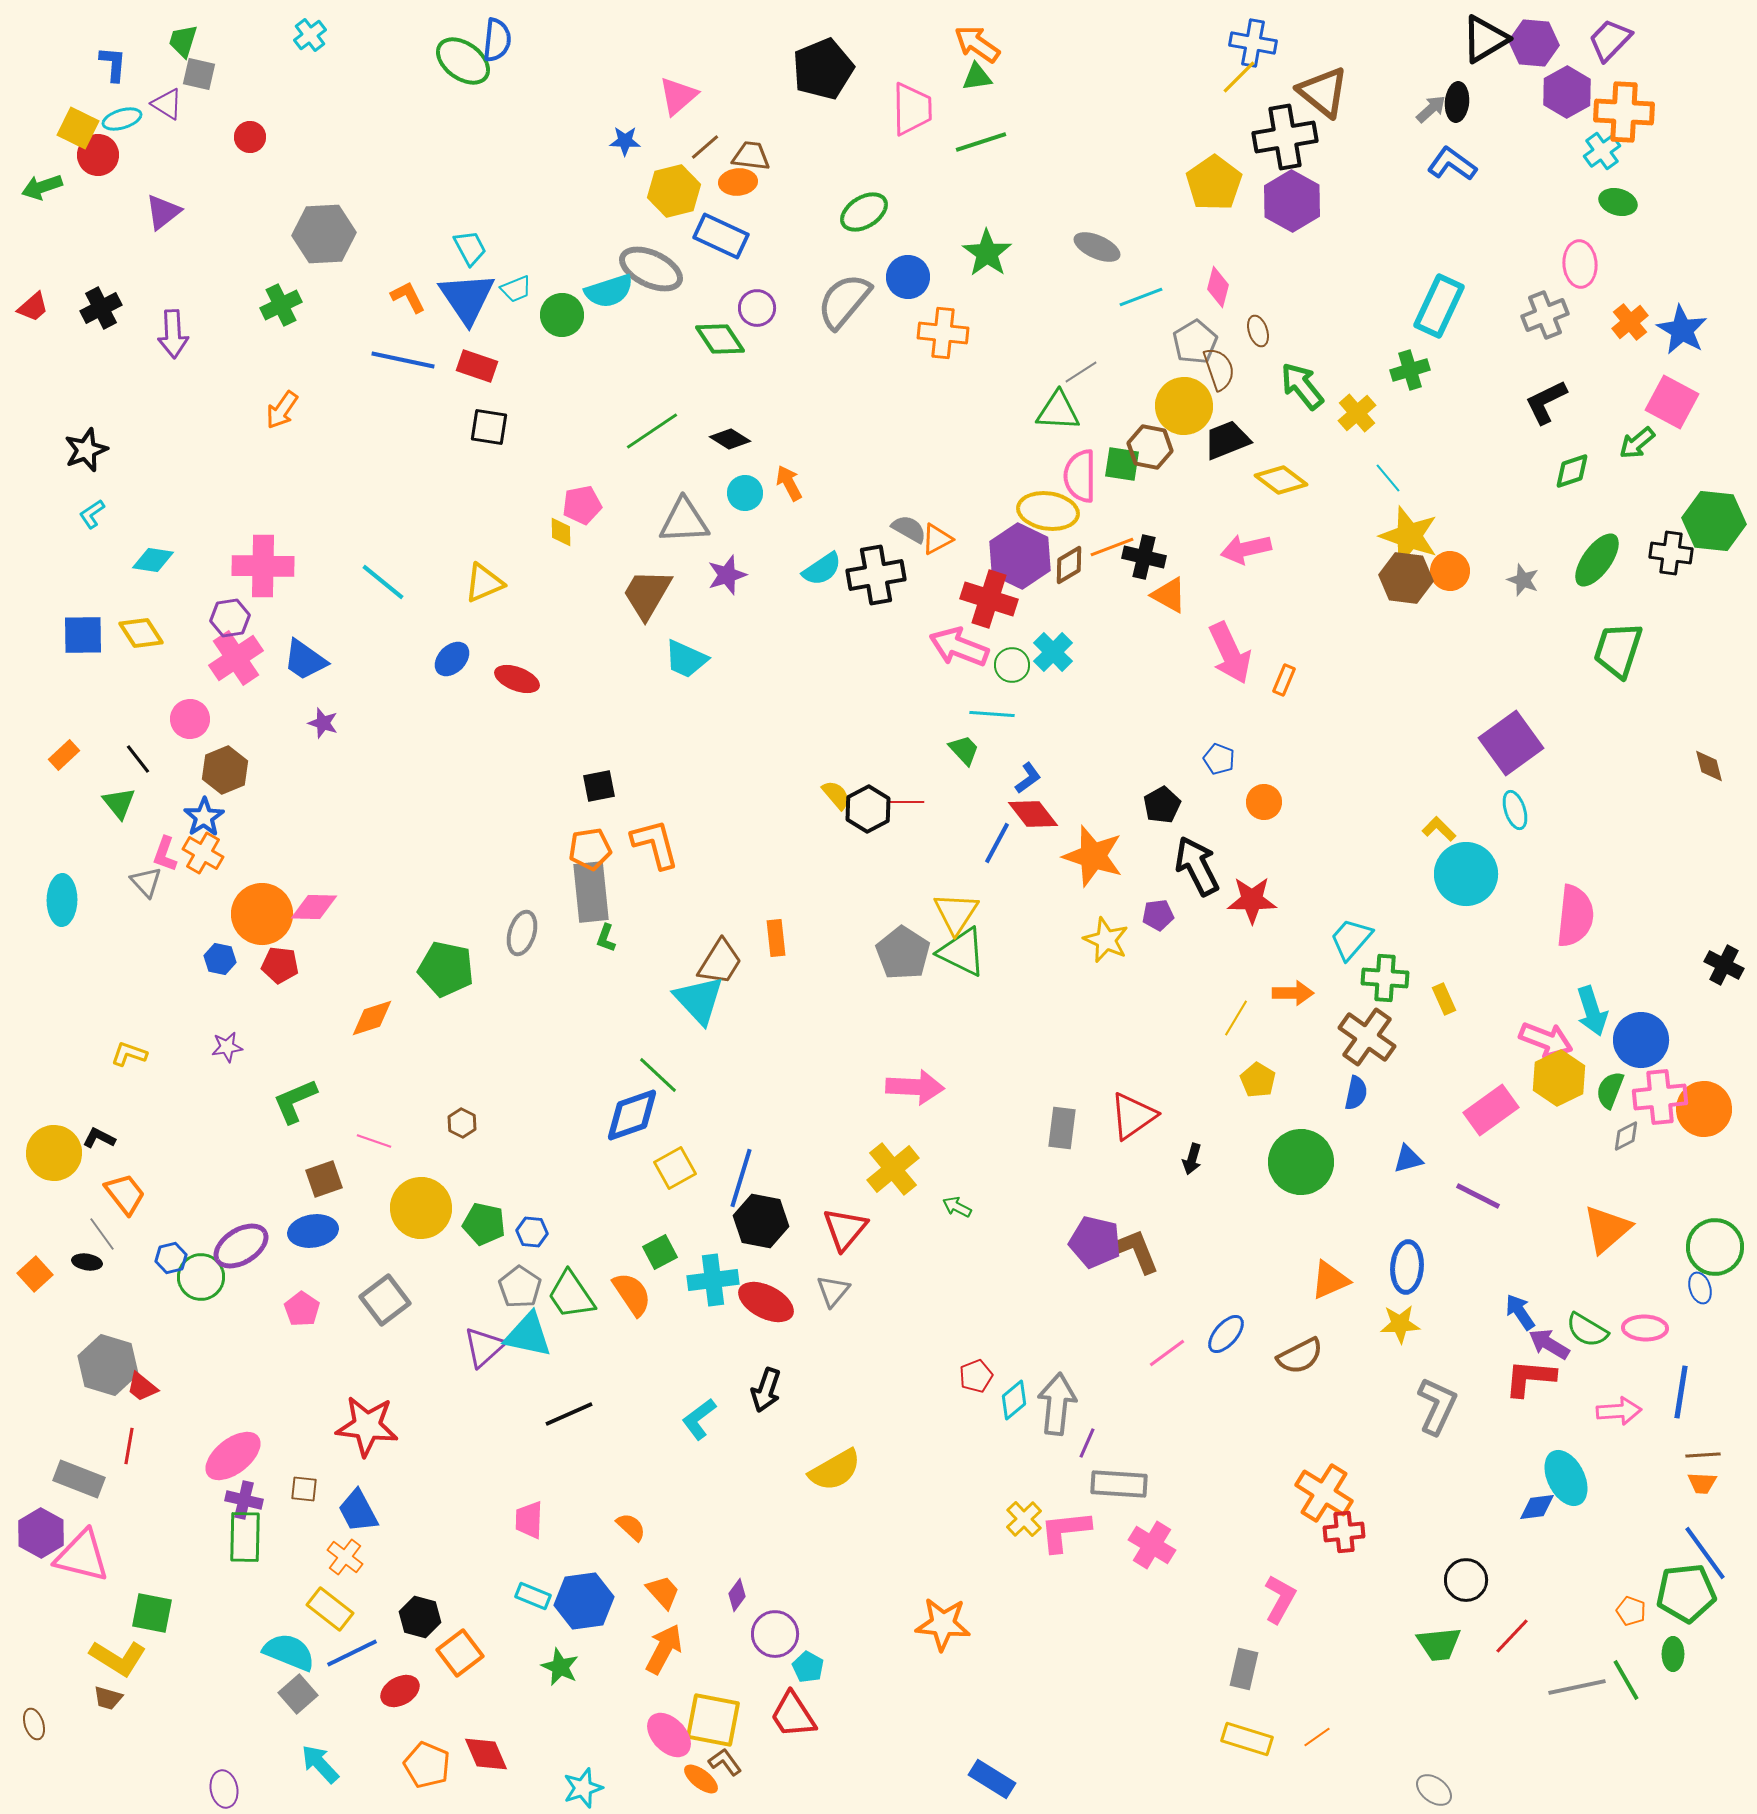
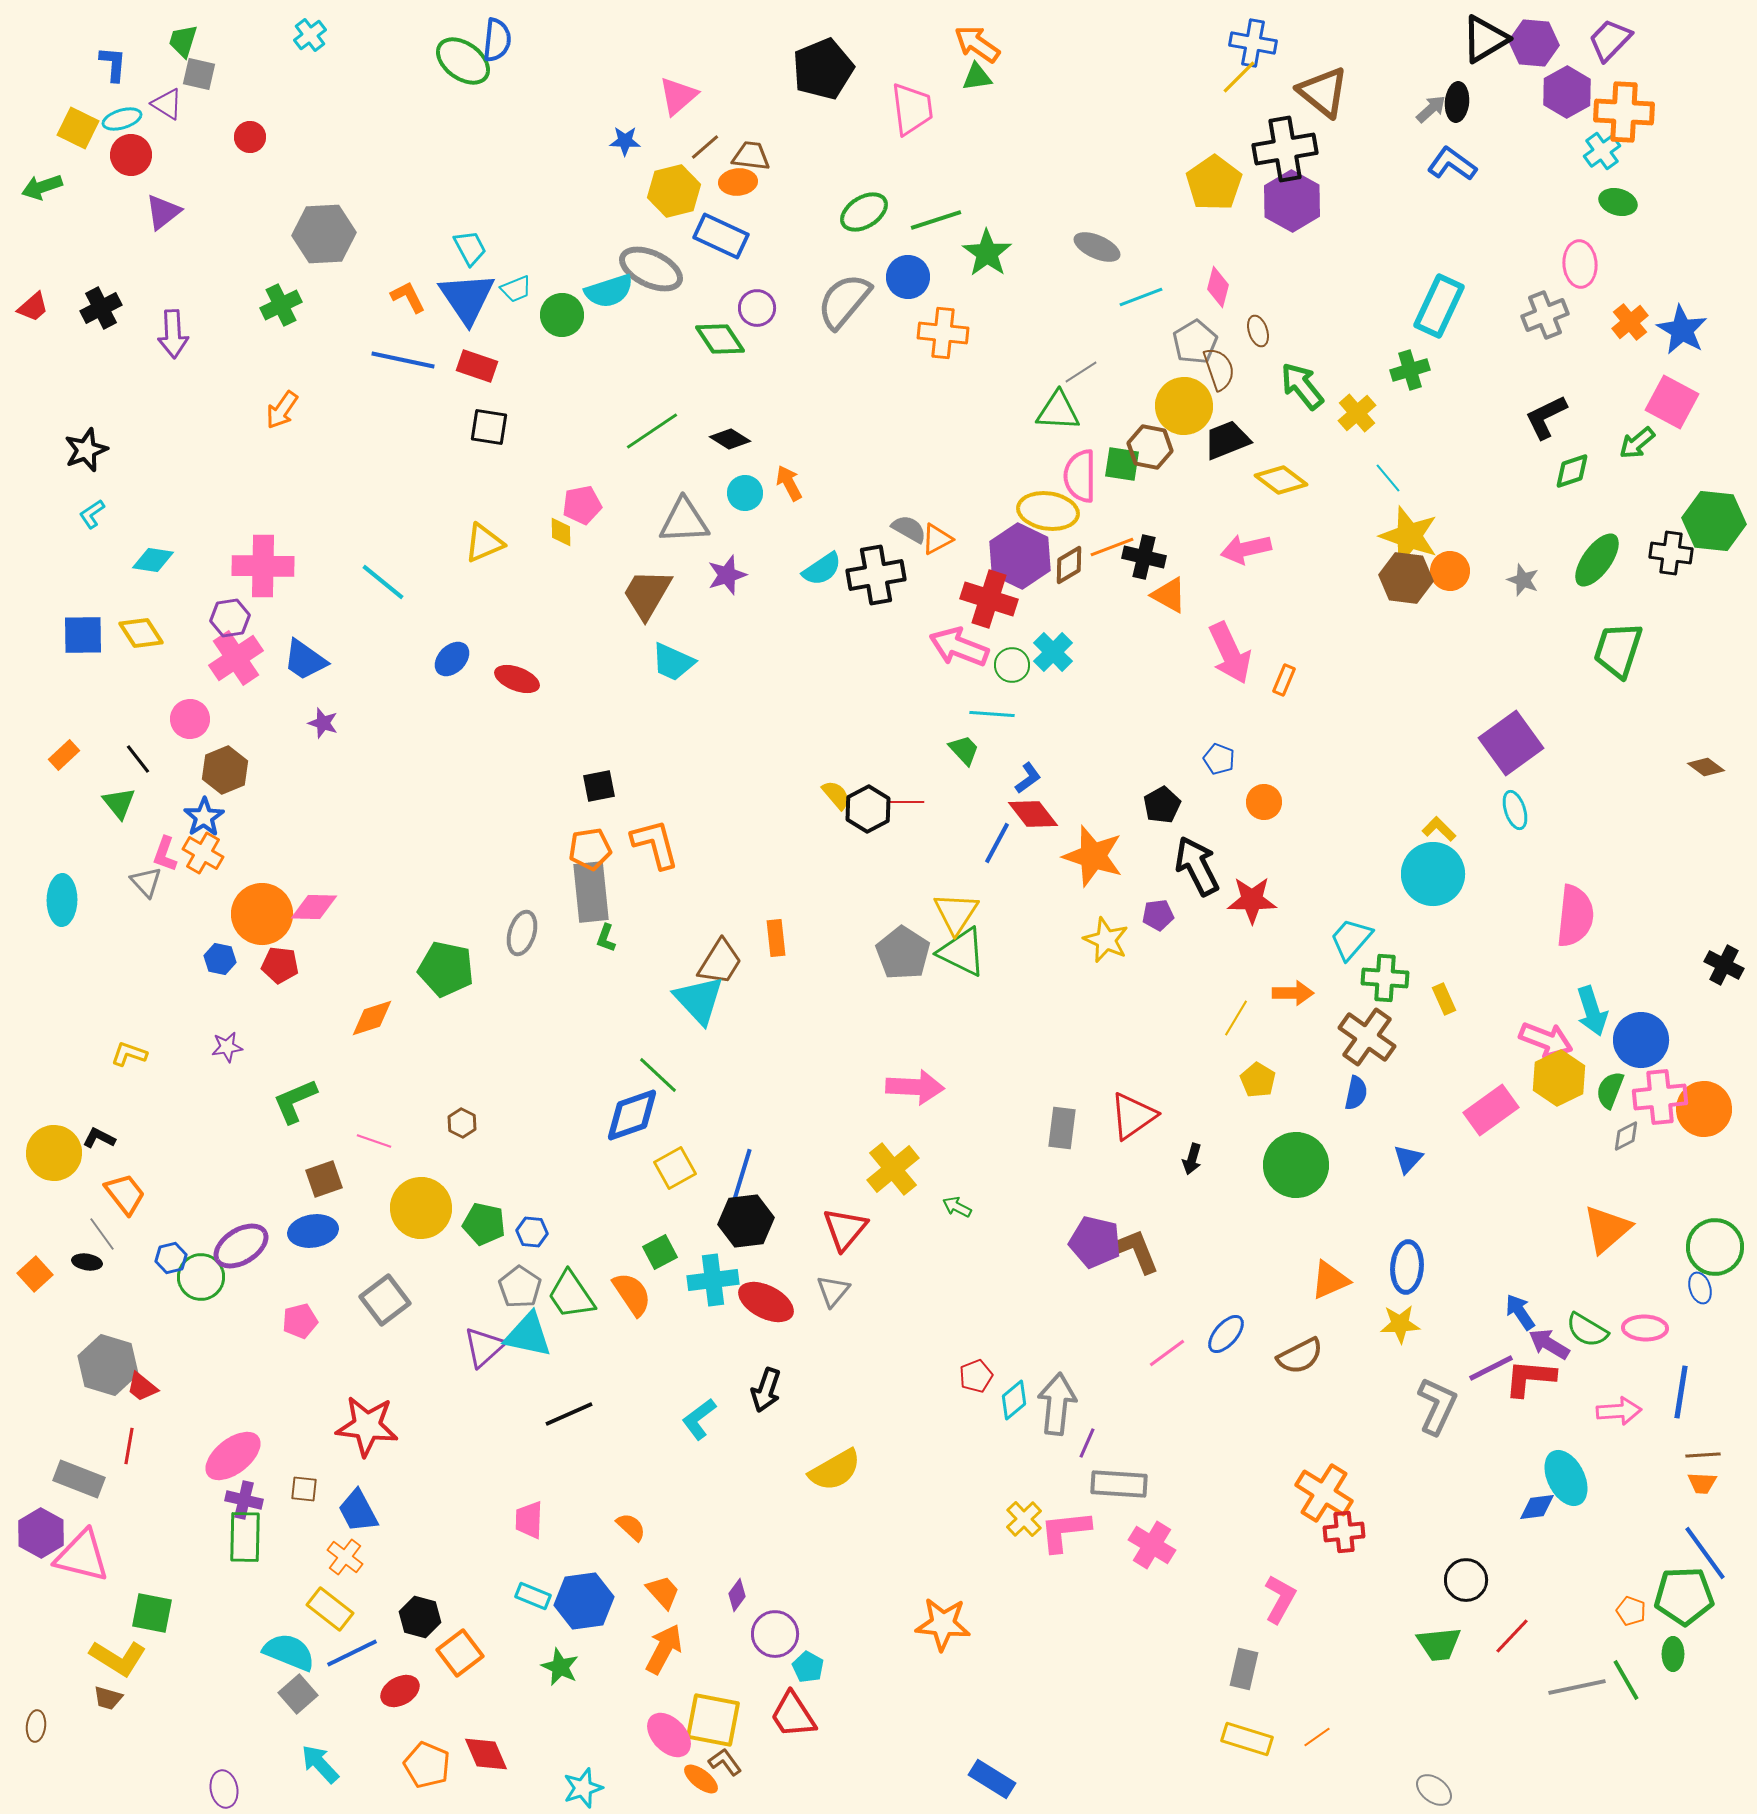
pink trapezoid at (912, 109): rotated 6 degrees counterclockwise
black cross at (1285, 137): moved 12 px down
green line at (981, 142): moved 45 px left, 78 px down
red circle at (98, 155): moved 33 px right
black L-shape at (1546, 402): moved 15 px down
yellow triangle at (484, 583): moved 40 px up
cyan trapezoid at (686, 659): moved 13 px left, 3 px down
brown diamond at (1709, 766): moved 3 px left, 1 px down; rotated 39 degrees counterclockwise
cyan circle at (1466, 874): moved 33 px left
blue triangle at (1408, 1159): rotated 32 degrees counterclockwise
green circle at (1301, 1162): moved 5 px left, 3 px down
purple line at (1478, 1196): moved 13 px right, 172 px down; rotated 54 degrees counterclockwise
black hexagon at (761, 1221): moved 15 px left; rotated 18 degrees counterclockwise
pink pentagon at (302, 1309): moved 2 px left, 12 px down; rotated 24 degrees clockwise
green pentagon at (1686, 1593): moved 2 px left, 3 px down; rotated 4 degrees clockwise
brown ellipse at (34, 1724): moved 2 px right, 2 px down; rotated 24 degrees clockwise
